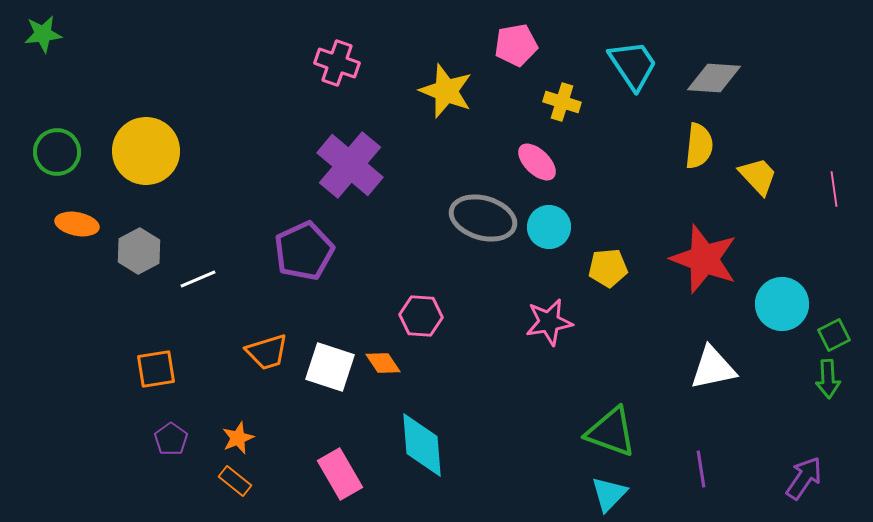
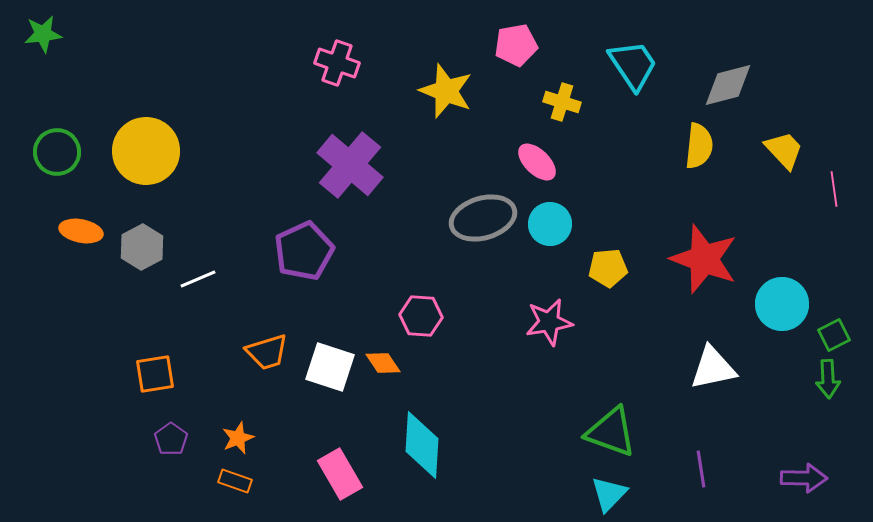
gray diamond at (714, 78): moved 14 px right, 7 px down; rotated 18 degrees counterclockwise
yellow trapezoid at (758, 176): moved 26 px right, 26 px up
gray ellipse at (483, 218): rotated 32 degrees counterclockwise
orange ellipse at (77, 224): moved 4 px right, 7 px down
cyan circle at (549, 227): moved 1 px right, 3 px up
gray hexagon at (139, 251): moved 3 px right, 4 px up
orange square at (156, 369): moved 1 px left, 5 px down
cyan diamond at (422, 445): rotated 8 degrees clockwise
purple arrow at (804, 478): rotated 57 degrees clockwise
orange rectangle at (235, 481): rotated 20 degrees counterclockwise
